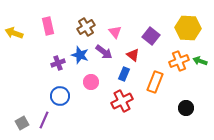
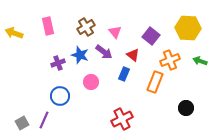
orange cross: moved 9 px left, 1 px up
red cross: moved 18 px down
